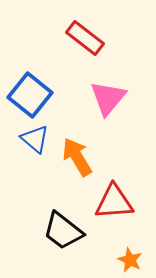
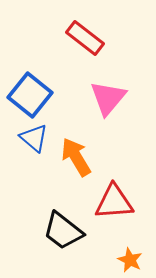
blue triangle: moved 1 px left, 1 px up
orange arrow: moved 1 px left
